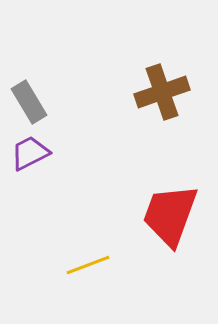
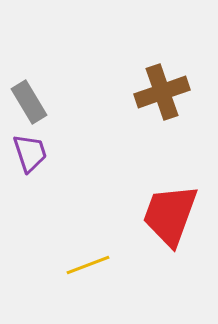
purple trapezoid: rotated 99 degrees clockwise
